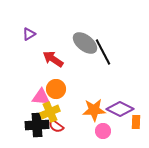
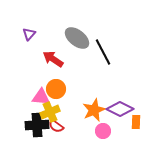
purple triangle: rotated 16 degrees counterclockwise
gray ellipse: moved 8 px left, 5 px up
orange star: rotated 20 degrees counterclockwise
